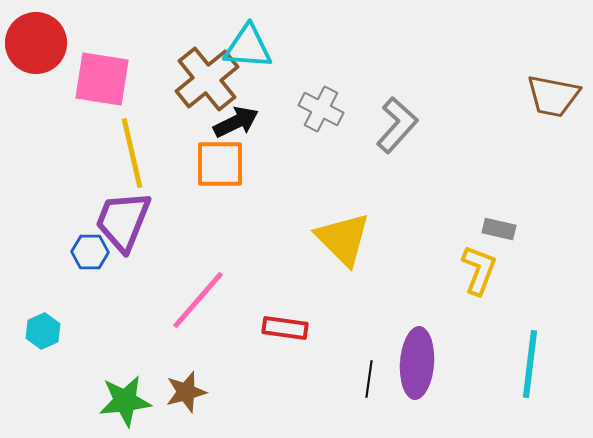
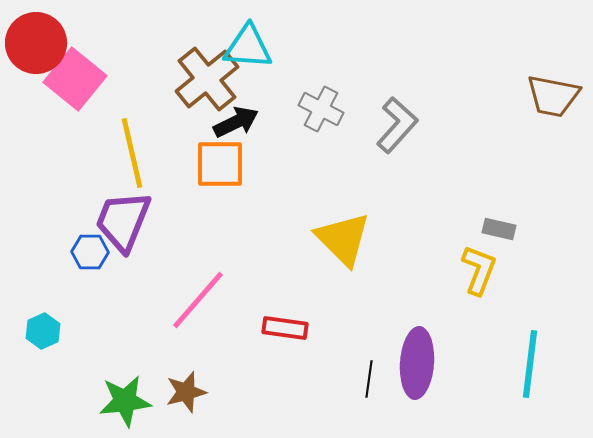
pink square: moved 27 px left; rotated 30 degrees clockwise
